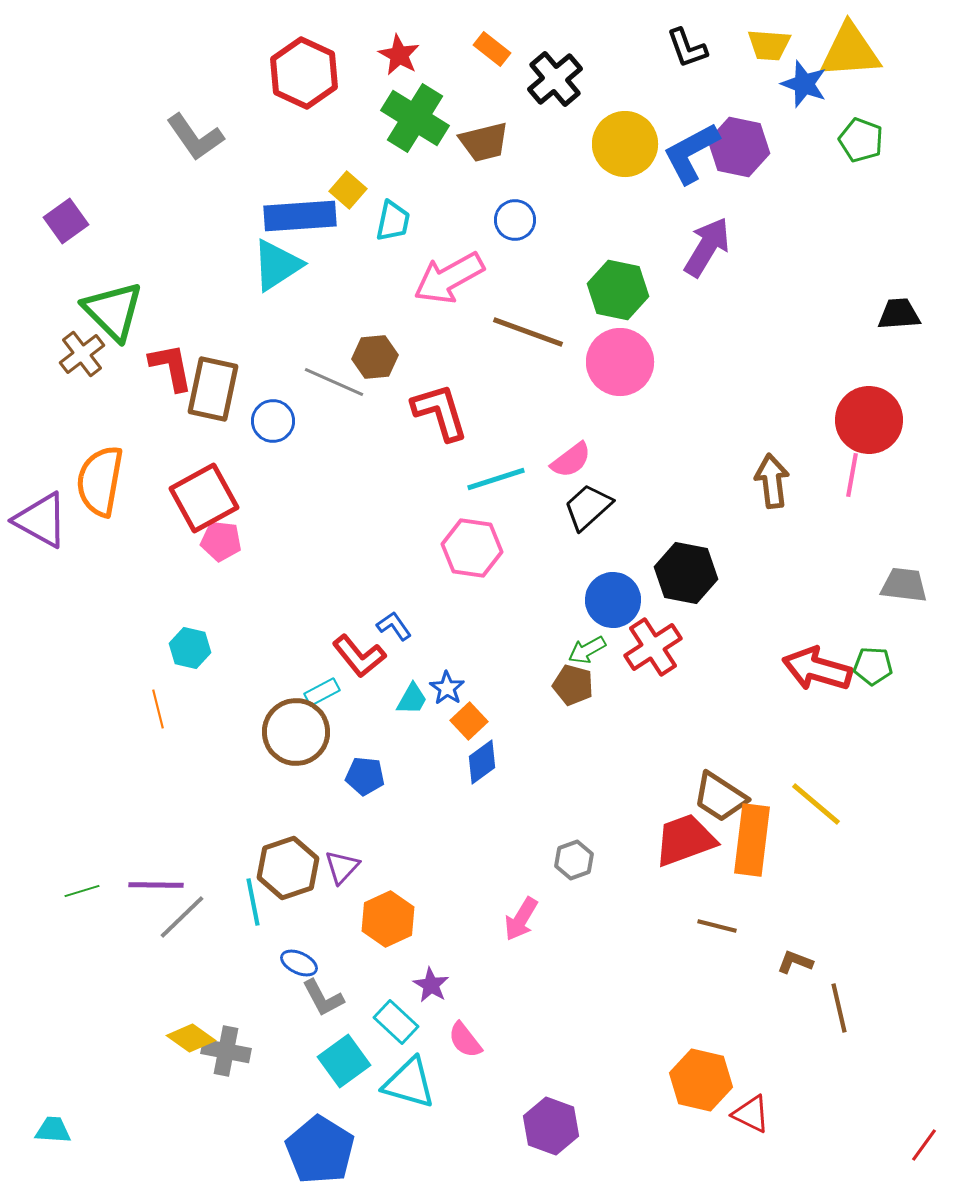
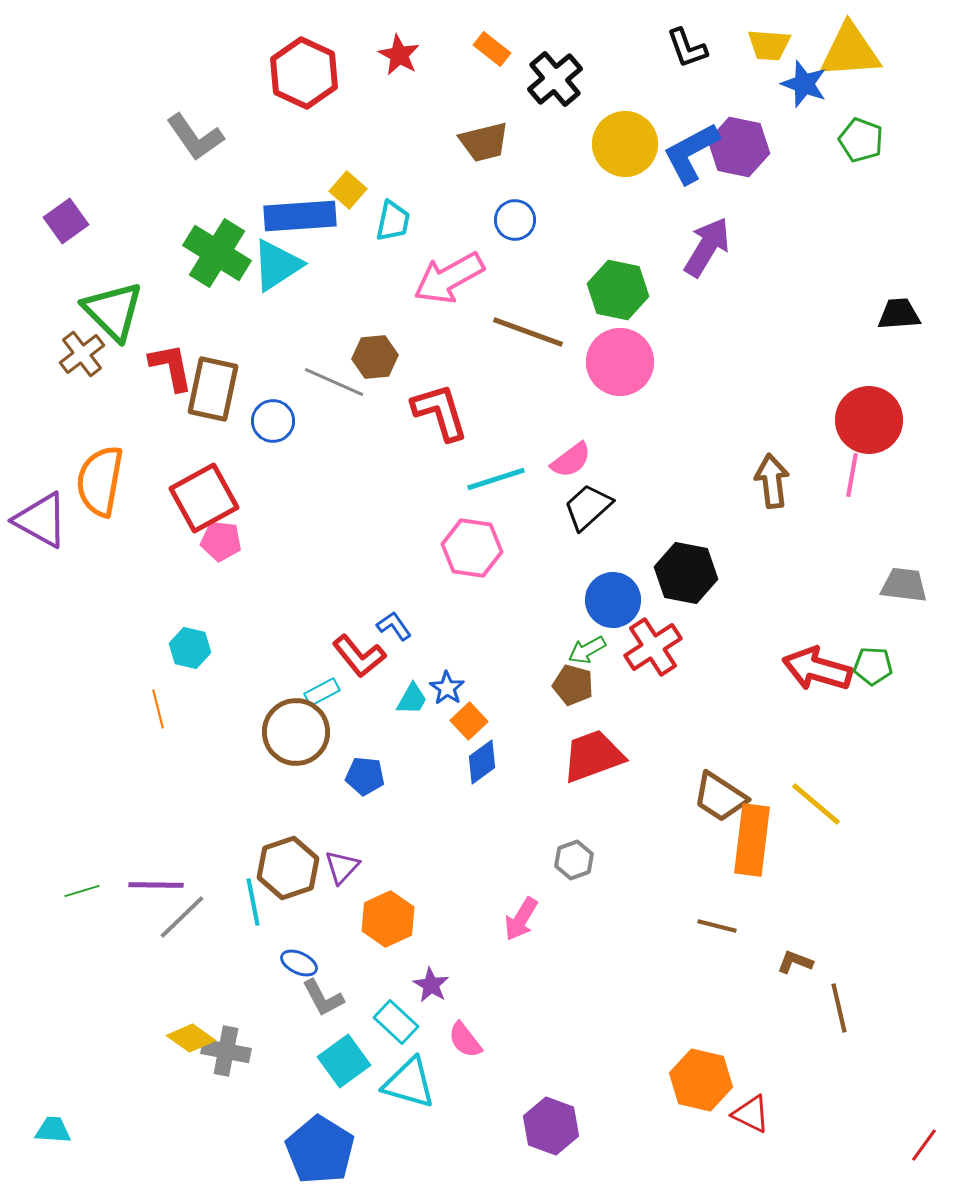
green cross at (415, 118): moved 198 px left, 135 px down
red trapezoid at (685, 840): moved 92 px left, 84 px up
